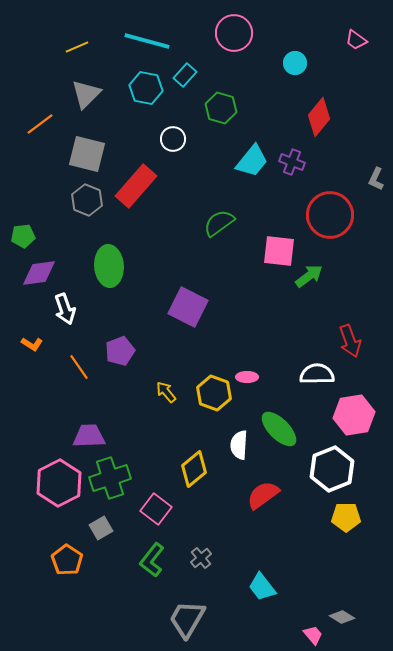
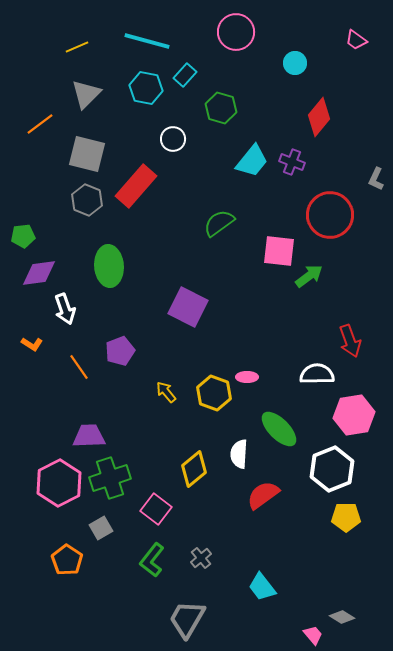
pink circle at (234, 33): moved 2 px right, 1 px up
white semicircle at (239, 445): moved 9 px down
